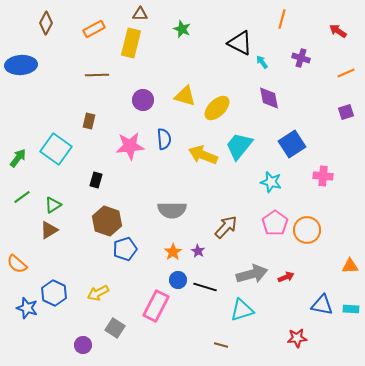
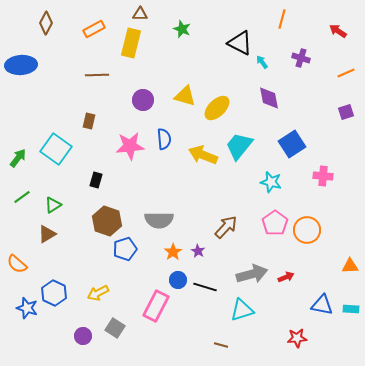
gray semicircle at (172, 210): moved 13 px left, 10 px down
brown triangle at (49, 230): moved 2 px left, 4 px down
purple circle at (83, 345): moved 9 px up
